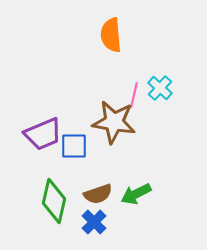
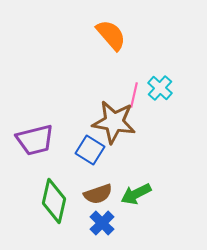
orange semicircle: rotated 144 degrees clockwise
purple trapezoid: moved 8 px left, 6 px down; rotated 9 degrees clockwise
blue square: moved 16 px right, 4 px down; rotated 32 degrees clockwise
blue cross: moved 8 px right, 1 px down
